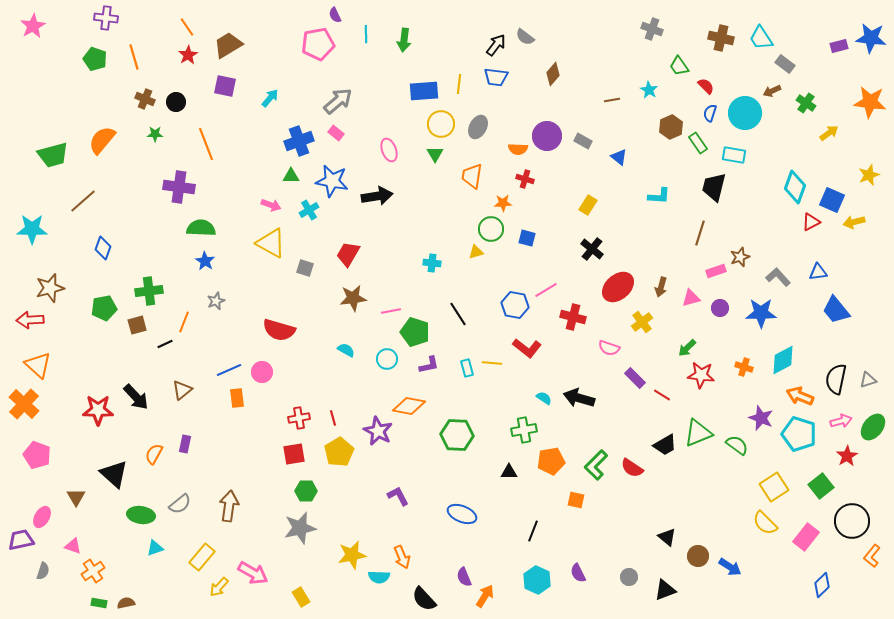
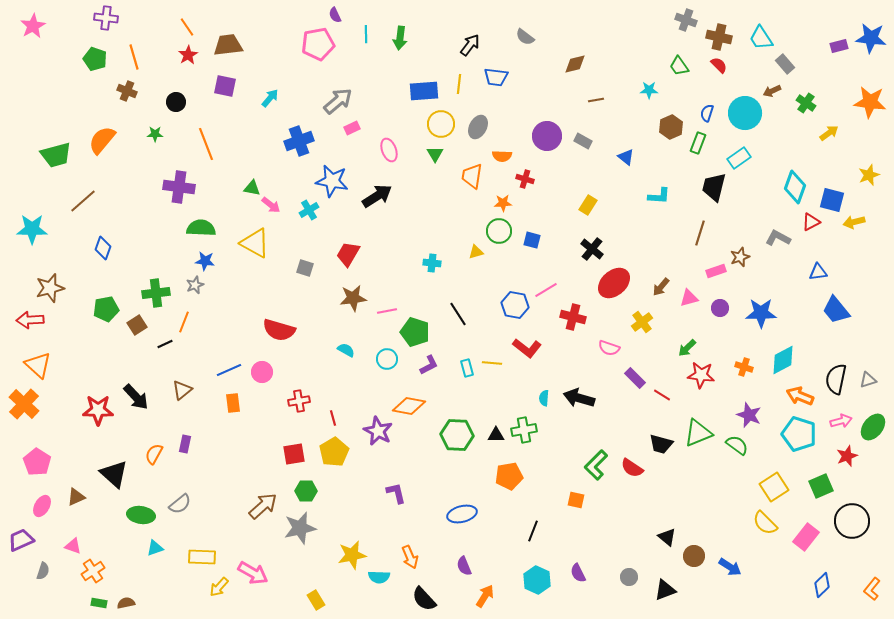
gray cross at (652, 29): moved 34 px right, 9 px up
brown cross at (721, 38): moved 2 px left, 1 px up
green arrow at (404, 40): moved 4 px left, 2 px up
brown trapezoid at (228, 45): rotated 24 degrees clockwise
black arrow at (496, 45): moved 26 px left
gray rectangle at (785, 64): rotated 12 degrees clockwise
brown diamond at (553, 74): moved 22 px right, 10 px up; rotated 35 degrees clockwise
red semicircle at (706, 86): moved 13 px right, 21 px up
cyan star at (649, 90): rotated 30 degrees counterclockwise
brown cross at (145, 99): moved 18 px left, 8 px up
brown line at (612, 100): moved 16 px left
blue semicircle at (710, 113): moved 3 px left
pink rectangle at (336, 133): moved 16 px right, 5 px up; rotated 63 degrees counterclockwise
green rectangle at (698, 143): rotated 55 degrees clockwise
orange semicircle at (518, 149): moved 16 px left, 7 px down
green trapezoid at (53, 155): moved 3 px right
cyan rectangle at (734, 155): moved 5 px right, 3 px down; rotated 45 degrees counterclockwise
blue triangle at (619, 157): moved 7 px right
green triangle at (291, 176): moved 39 px left, 12 px down; rotated 12 degrees clockwise
black arrow at (377, 196): rotated 24 degrees counterclockwise
blue square at (832, 200): rotated 10 degrees counterclockwise
pink arrow at (271, 205): rotated 18 degrees clockwise
green circle at (491, 229): moved 8 px right, 2 px down
blue square at (527, 238): moved 5 px right, 2 px down
yellow triangle at (271, 243): moved 16 px left
blue star at (205, 261): rotated 24 degrees counterclockwise
gray L-shape at (778, 277): moved 39 px up; rotated 20 degrees counterclockwise
red ellipse at (618, 287): moved 4 px left, 4 px up
brown arrow at (661, 287): rotated 24 degrees clockwise
green cross at (149, 291): moved 7 px right, 2 px down
pink triangle at (691, 298): moved 2 px left
gray star at (216, 301): moved 21 px left, 16 px up
green pentagon at (104, 308): moved 2 px right, 1 px down
pink line at (391, 311): moved 4 px left
brown square at (137, 325): rotated 18 degrees counterclockwise
purple L-shape at (429, 365): rotated 15 degrees counterclockwise
orange rectangle at (237, 398): moved 4 px left, 5 px down
cyan semicircle at (544, 398): rotated 119 degrees counterclockwise
red cross at (299, 418): moved 17 px up
purple star at (761, 418): moved 12 px left, 3 px up
black trapezoid at (665, 445): moved 4 px left, 1 px up; rotated 45 degrees clockwise
yellow pentagon at (339, 452): moved 5 px left
pink pentagon at (37, 455): moved 7 px down; rotated 12 degrees clockwise
red star at (847, 456): rotated 10 degrees clockwise
orange pentagon at (551, 461): moved 42 px left, 15 px down
black triangle at (509, 472): moved 13 px left, 37 px up
green square at (821, 486): rotated 15 degrees clockwise
purple L-shape at (398, 496): moved 2 px left, 3 px up; rotated 15 degrees clockwise
brown triangle at (76, 497): rotated 36 degrees clockwise
brown arrow at (229, 506): moved 34 px right; rotated 40 degrees clockwise
blue ellipse at (462, 514): rotated 36 degrees counterclockwise
pink ellipse at (42, 517): moved 11 px up
purple trapezoid at (21, 540): rotated 12 degrees counterclockwise
brown circle at (698, 556): moved 4 px left
orange L-shape at (872, 556): moved 33 px down
yellow rectangle at (202, 557): rotated 52 degrees clockwise
orange arrow at (402, 557): moved 8 px right
purple semicircle at (464, 577): moved 11 px up
yellow rectangle at (301, 597): moved 15 px right, 3 px down
